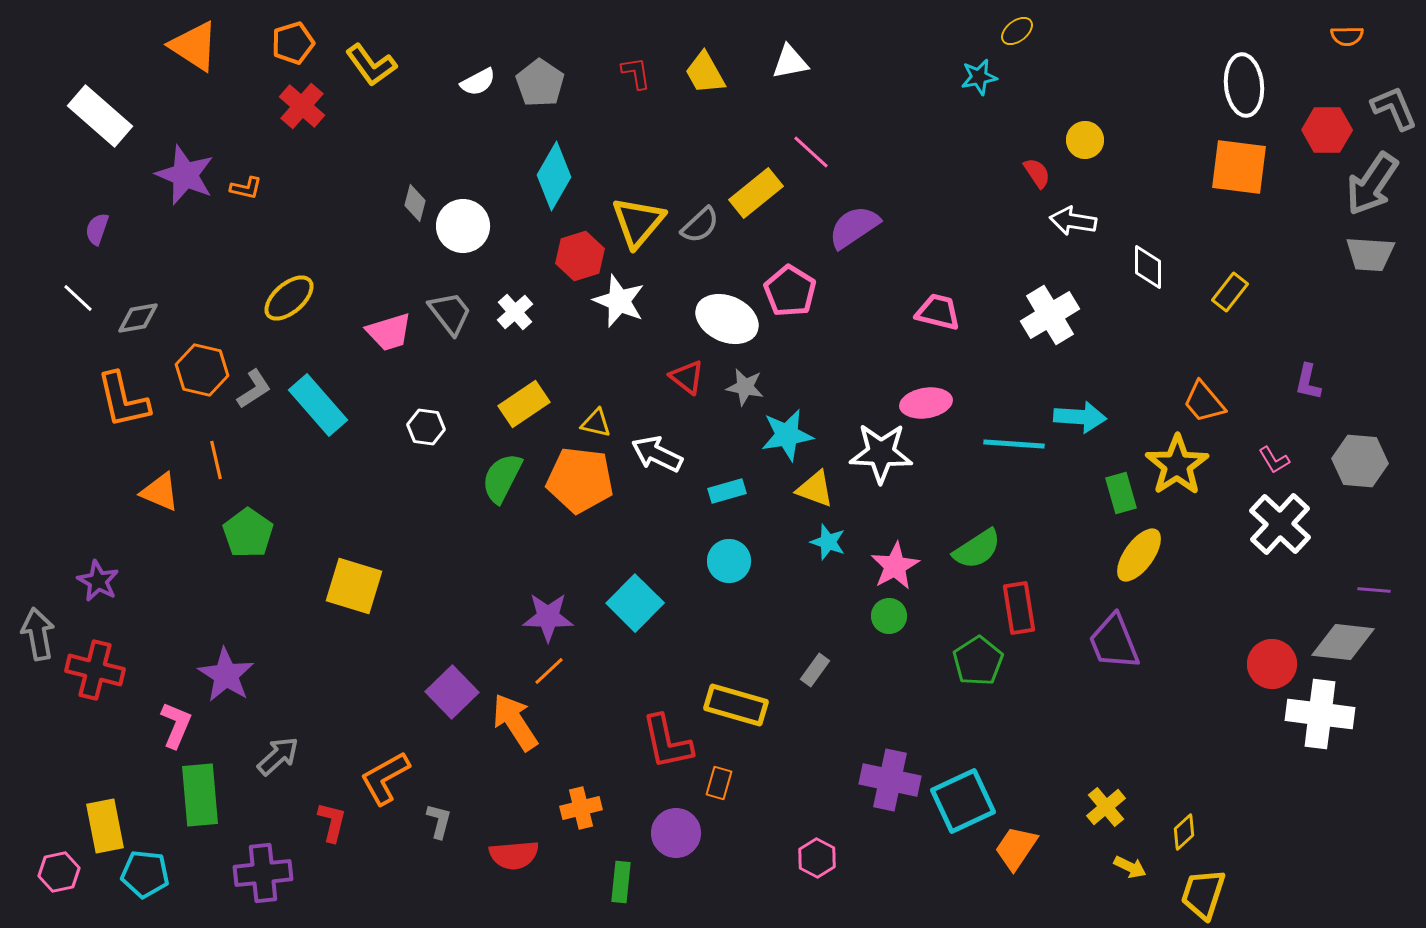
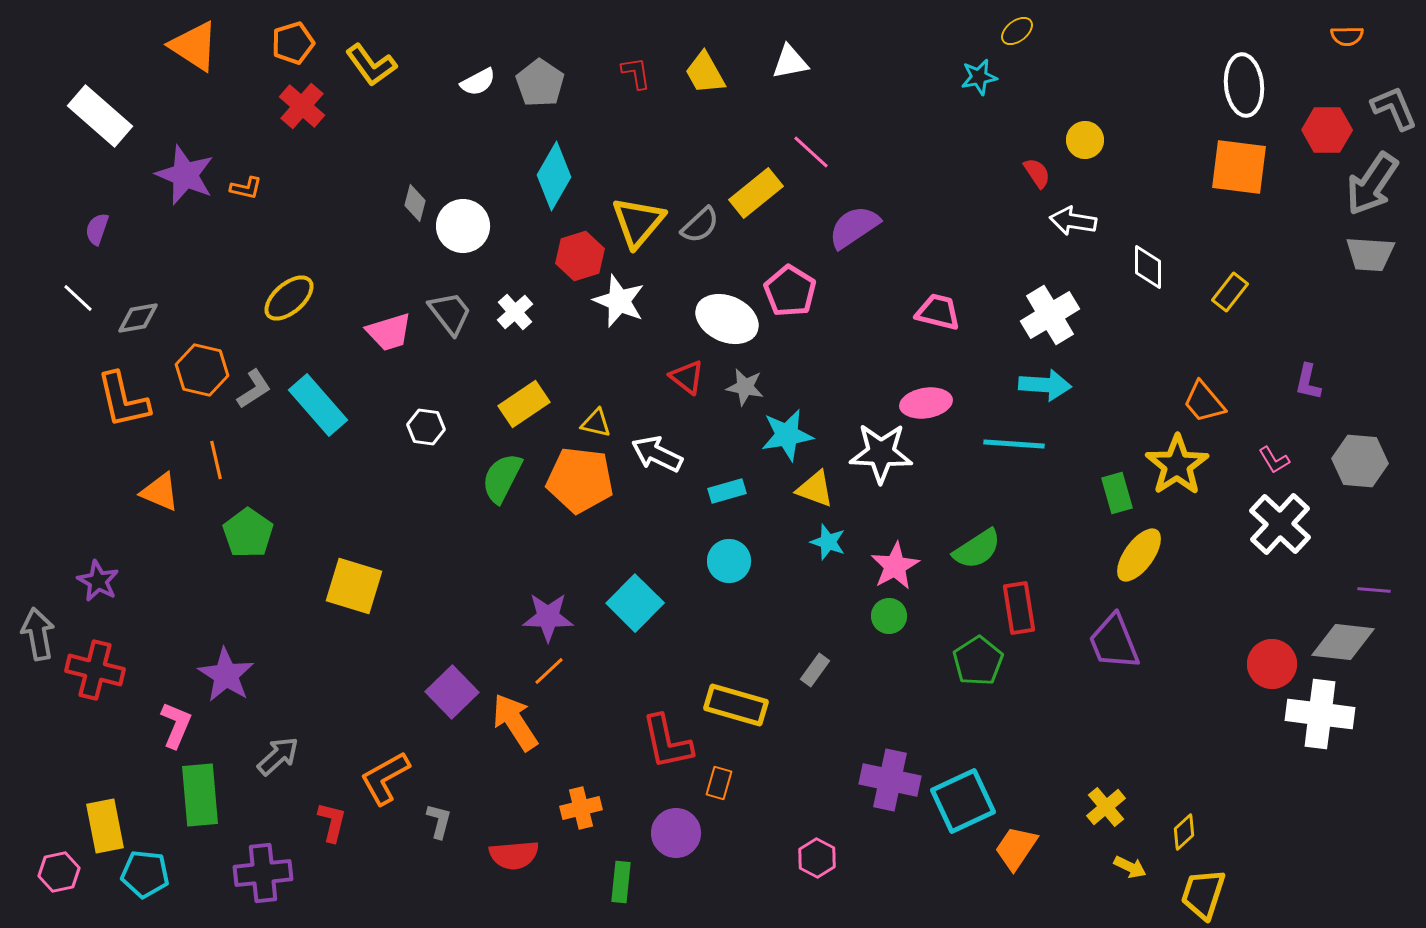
cyan arrow at (1080, 417): moved 35 px left, 32 px up
green rectangle at (1121, 493): moved 4 px left
